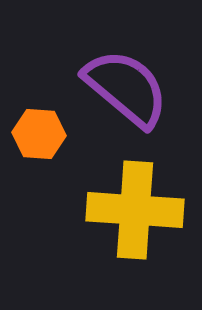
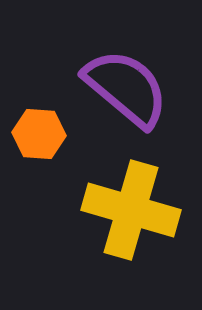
yellow cross: moved 4 px left; rotated 12 degrees clockwise
